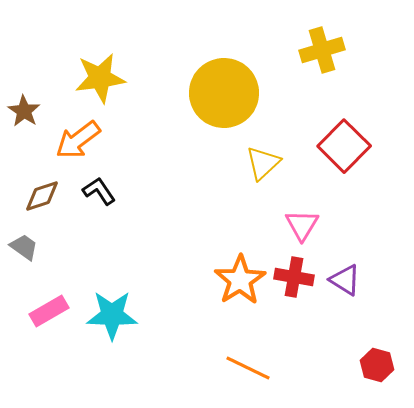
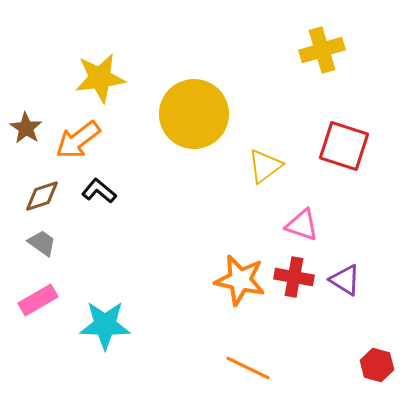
yellow circle: moved 30 px left, 21 px down
brown star: moved 2 px right, 17 px down
red square: rotated 27 degrees counterclockwise
yellow triangle: moved 2 px right, 3 px down; rotated 6 degrees clockwise
black L-shape: rotated 16 degrees counterclockwise
pink triangle: rotated 42 degrees counterclockwise
gray trapezoid: moved 18 px right, 4 px up
orange star: rotated 27 degrees counterclockwise
pink rectangle: moved 11 px left, 11 px up
cyan star: moved 7 px left, 10 px down
